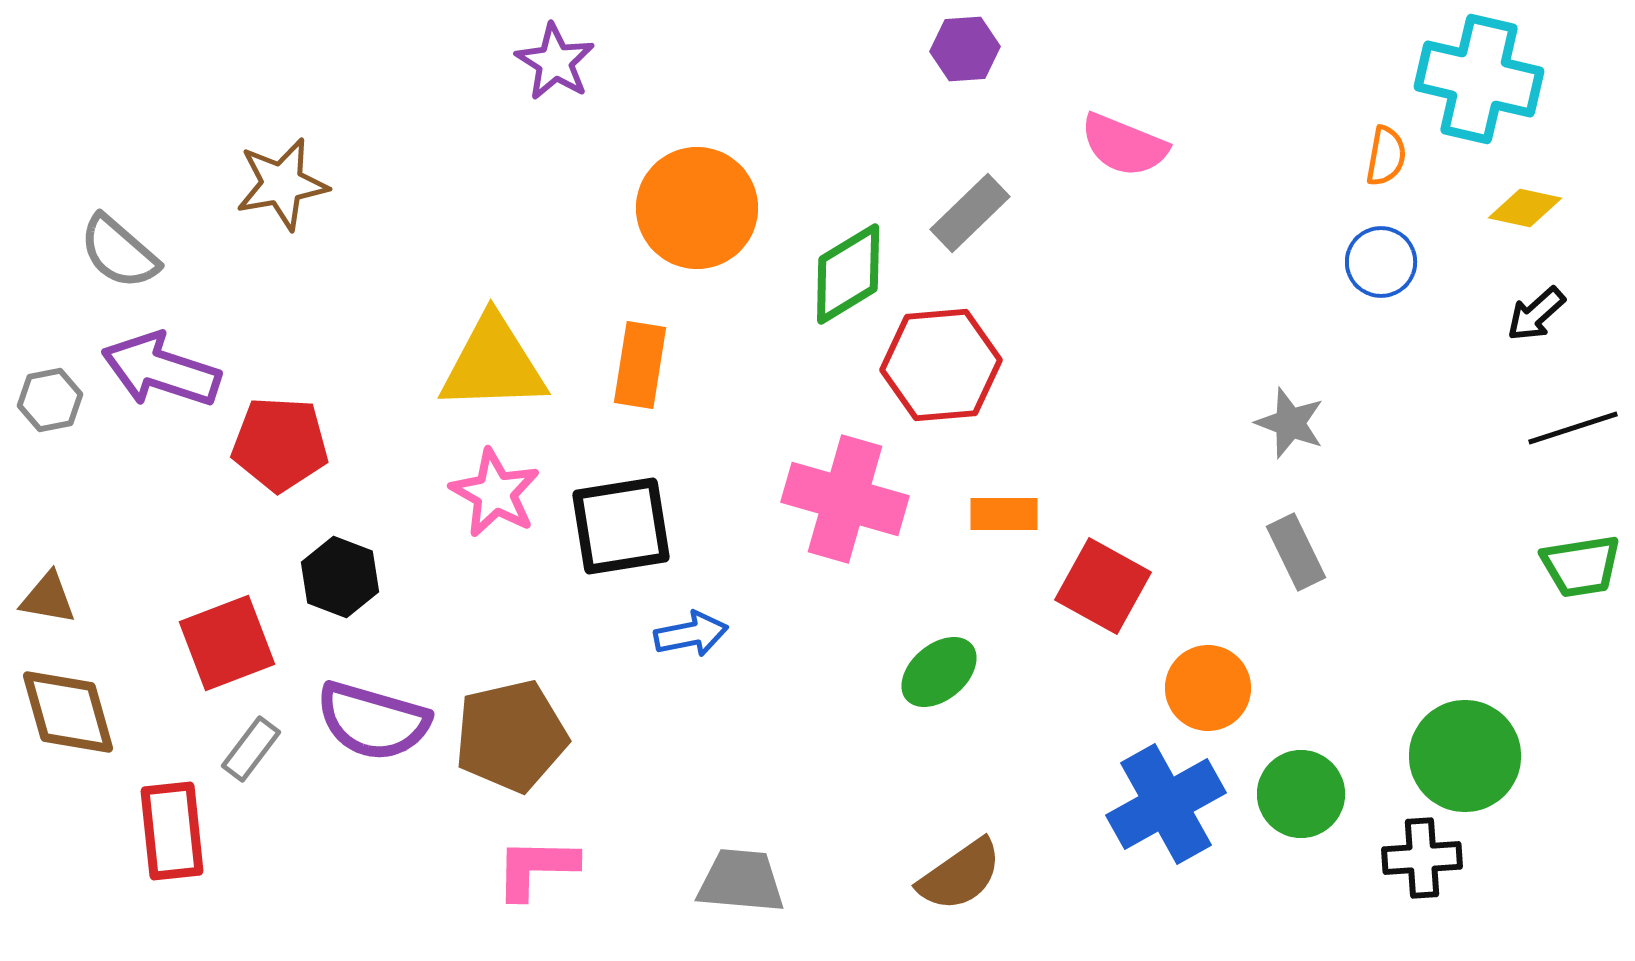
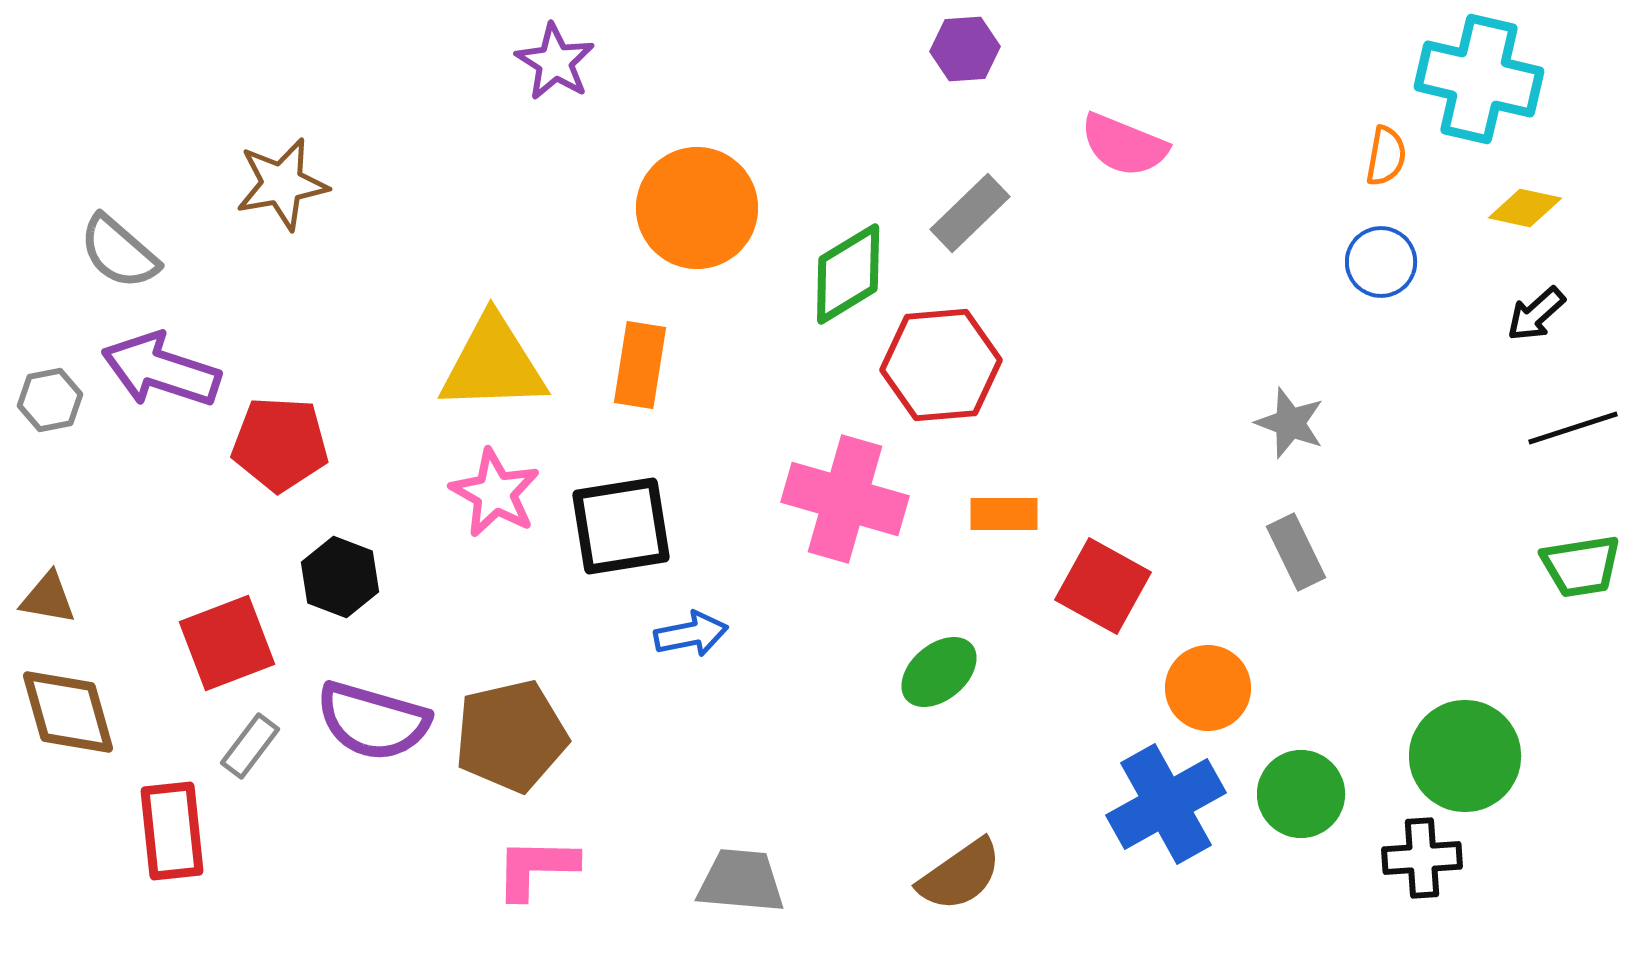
gray rectangle at (251, 749): moved 1 px left, 3 px up
